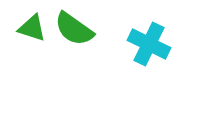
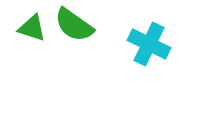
green semicircle: moved 4 px up
